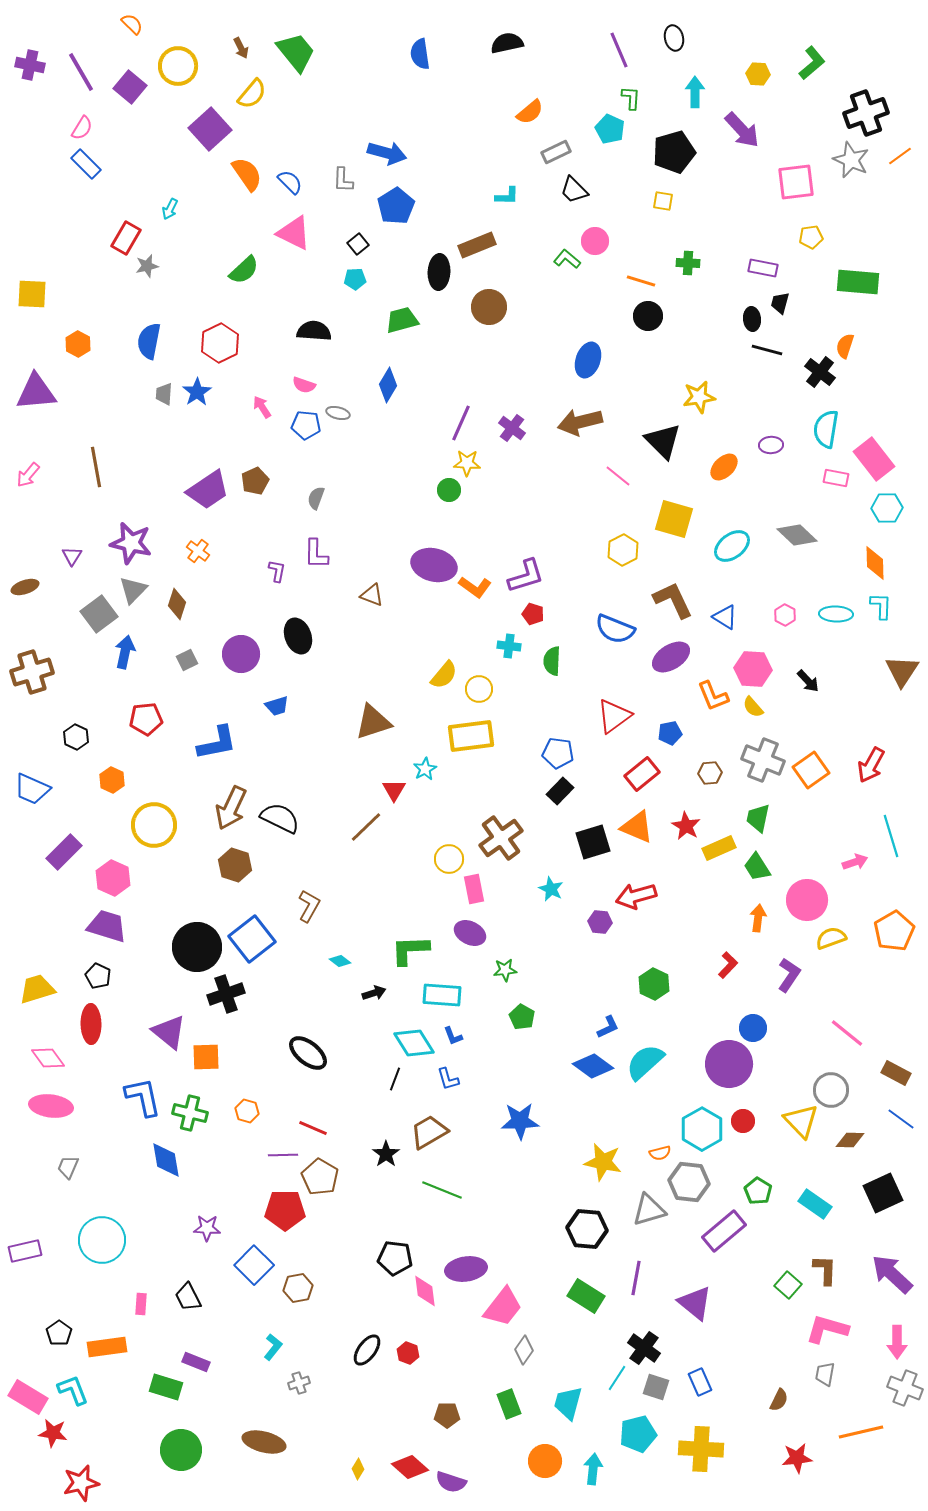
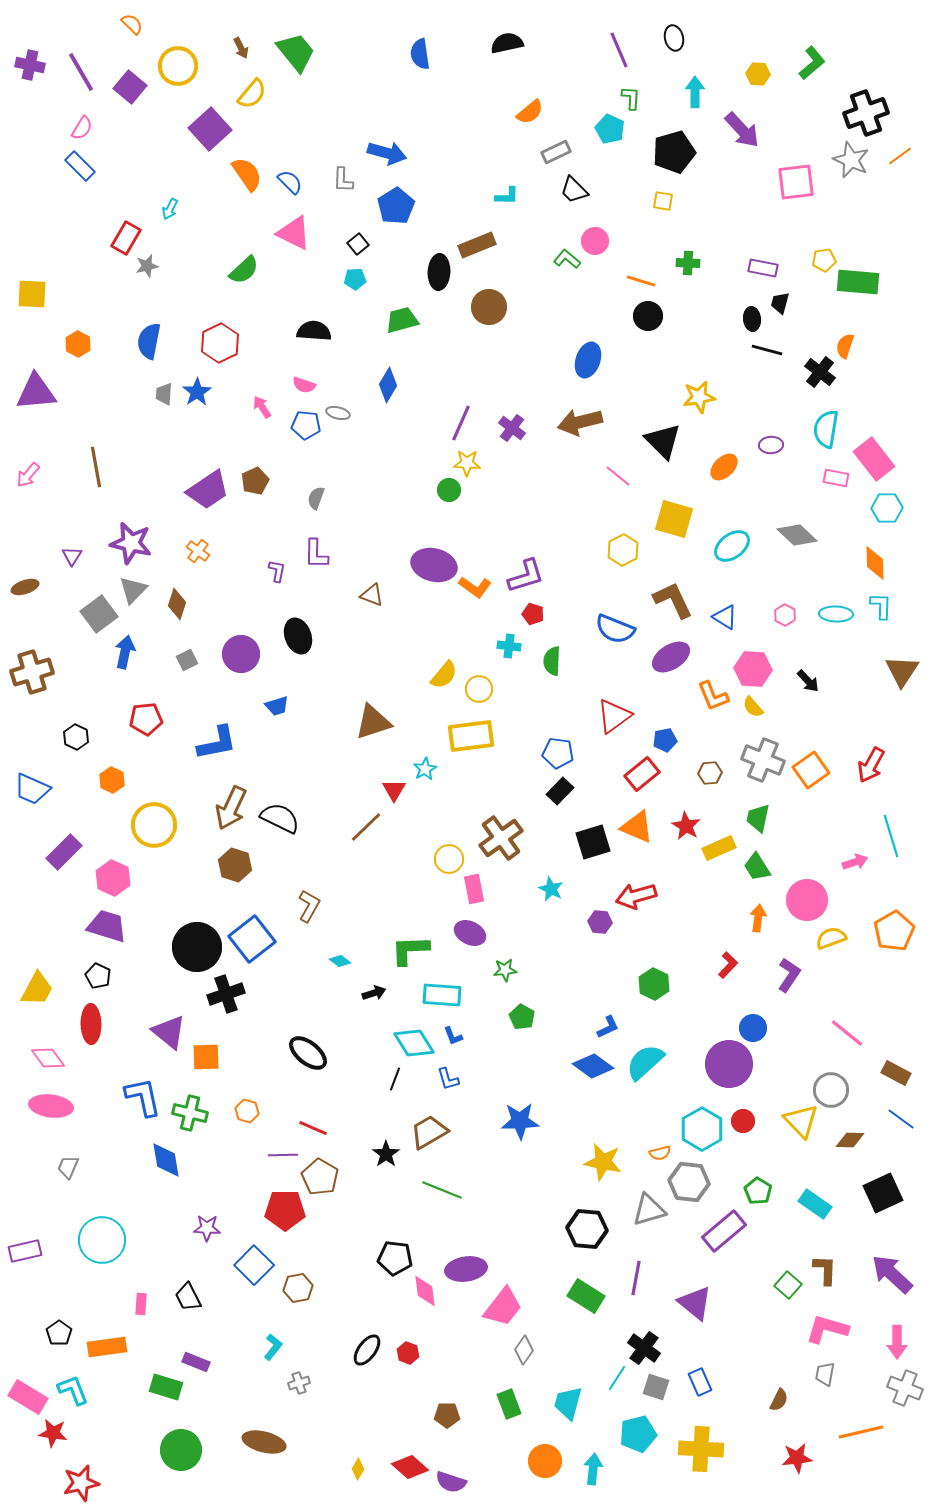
blue rectangle at (86, 164): moved 6 px left, 2 px down
yellow pentagon at (811, 237): moved 13 px right, 23 px down
blue pentagon at (670, 733): moved 5 px left, 7 px down
yellow trapezoid at (37, 989): rotated 135 degrees clockwise
